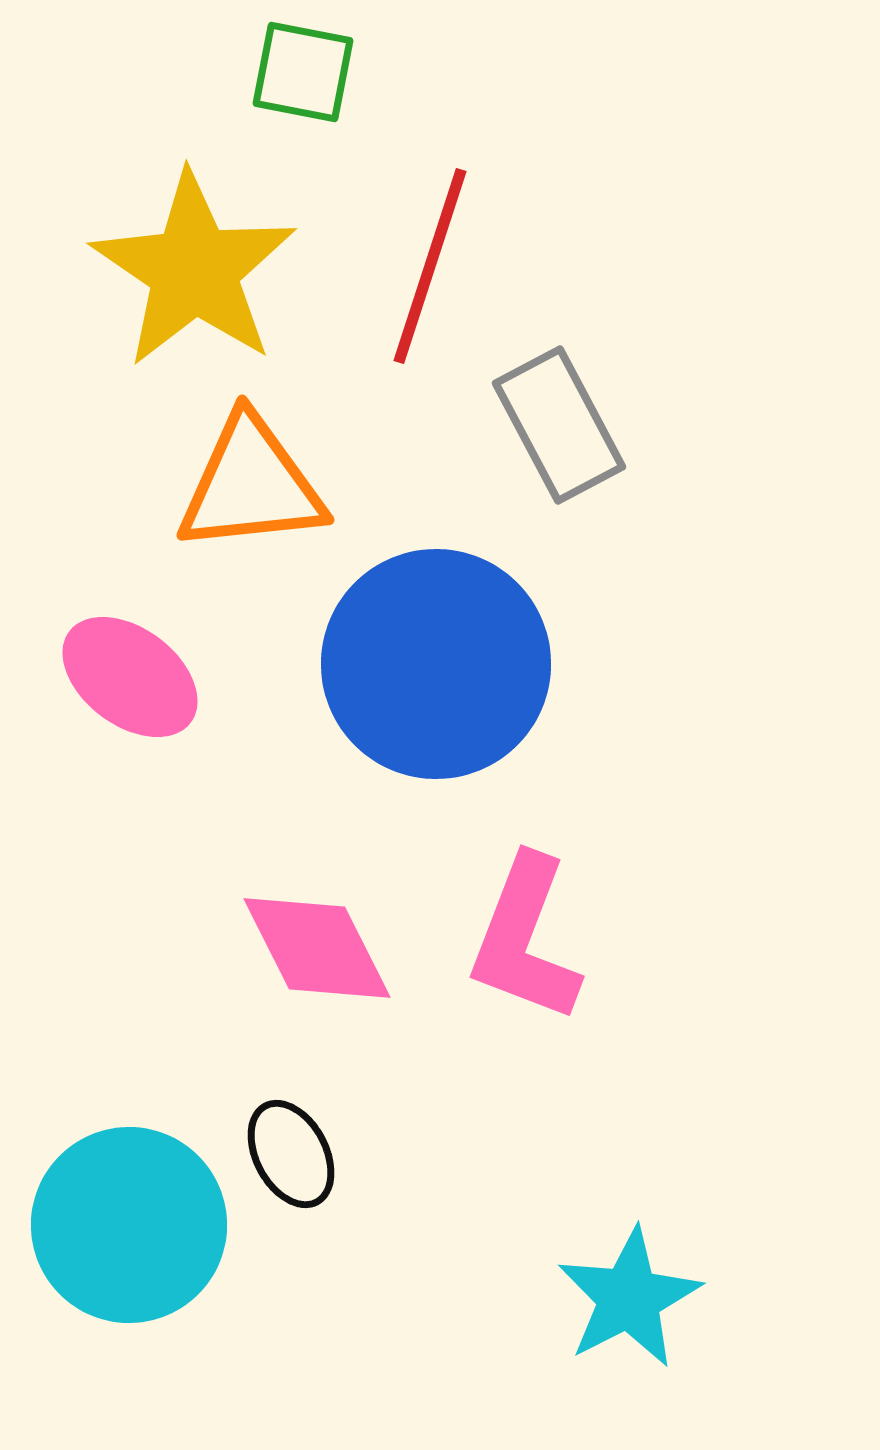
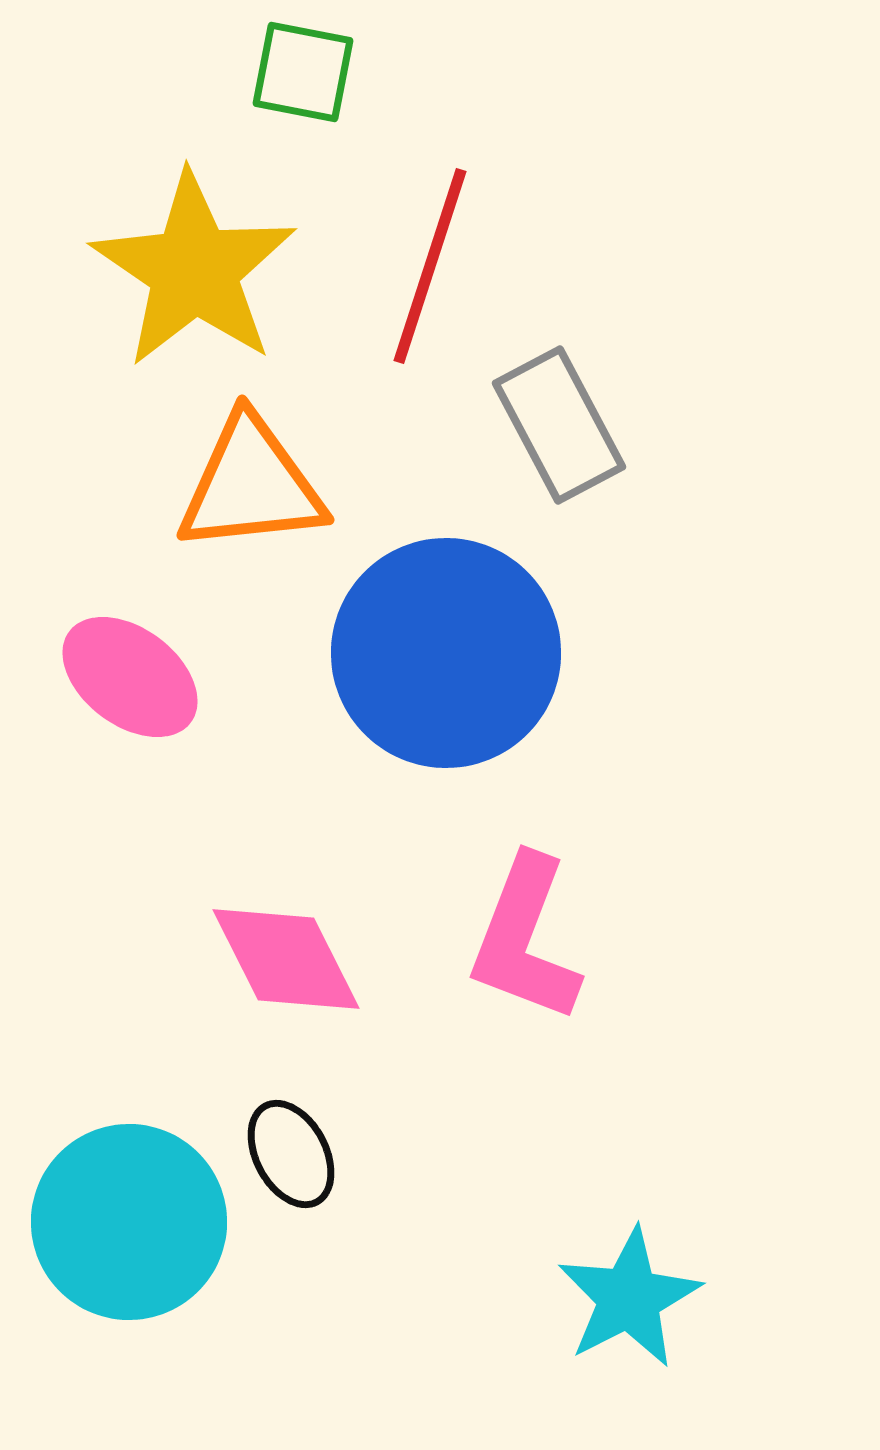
blue circle: moved 10 px right, 11 px up
pink diamond: moved 31 px left, 11 px down
cyan circle: moved 3 px up
